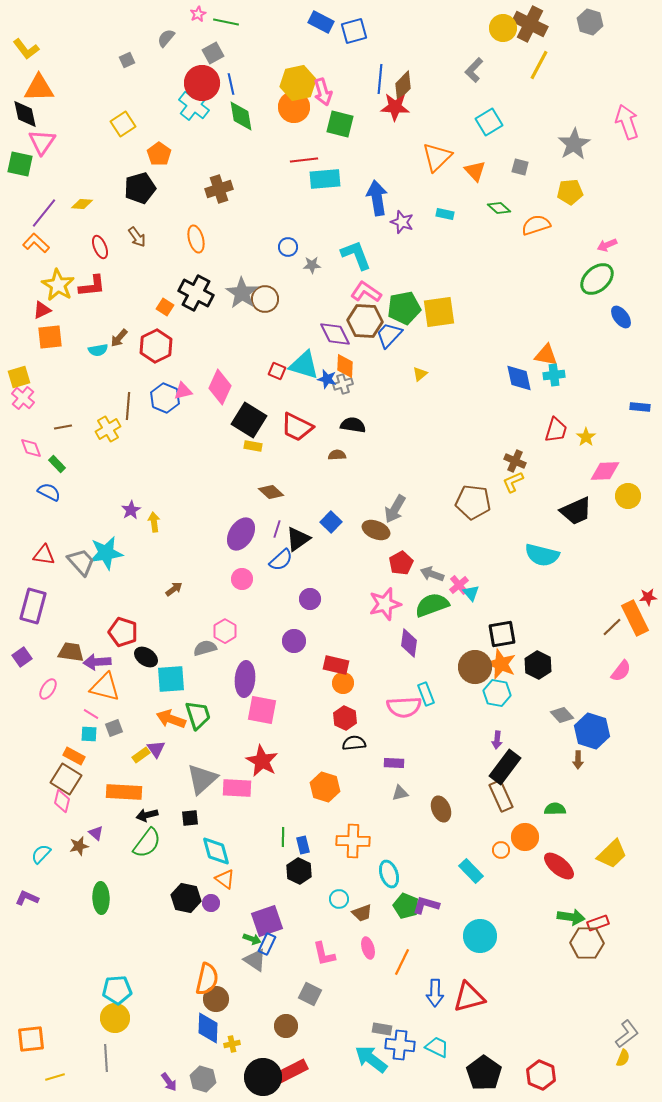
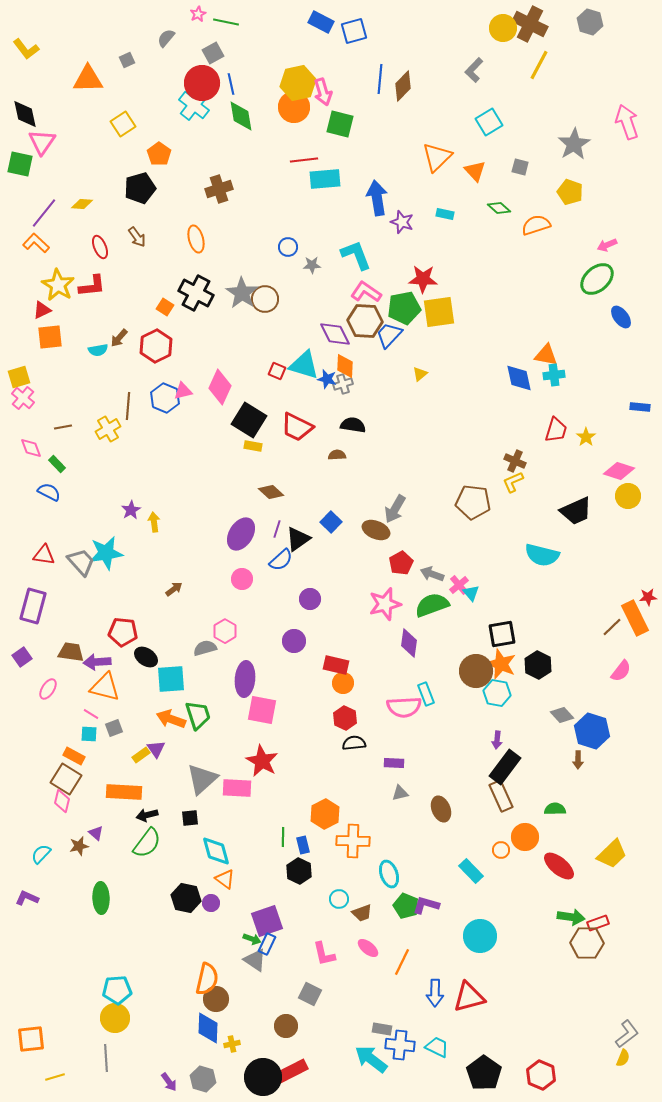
orange triangle at (39, 88): moved 49 px right, 9 px up
red star at (395, 107): moved 28 px right, 172 px down
yellow pentagon at (570, 192): rotated 25 degrees clockwise
pink diamond at (605, 471): moved 14 px right; rotated 20 degrees clockwise
red pentagon at (123, 632): rotated 12 degrees counterclockwise
brown circle at (475, 667): moved 1 px right, 4 px down
orange hexagon at (325, 787): moved 27 px down; rotated 16 degrees clockwise
pink ellipse at (368, 948): rotated 35 degrees counterclockwise
